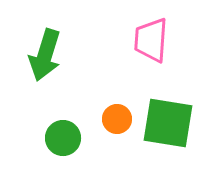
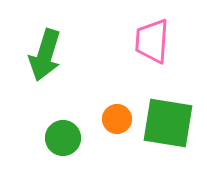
pink trapezoid: moved 1 px right, 1 px down
